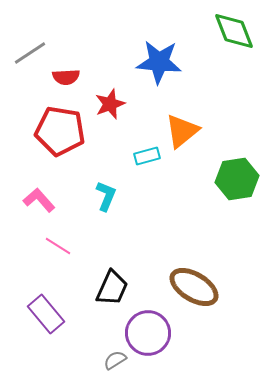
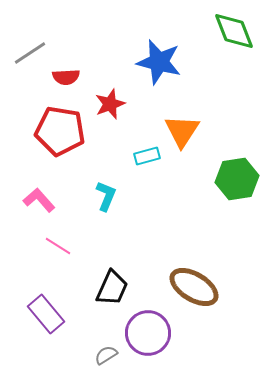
blue star: rotated 9 degrees clockwise
orange triangle: rotated 18 degrees counterclockwise
gray semicircle: moved 9 px left, 5 px up
